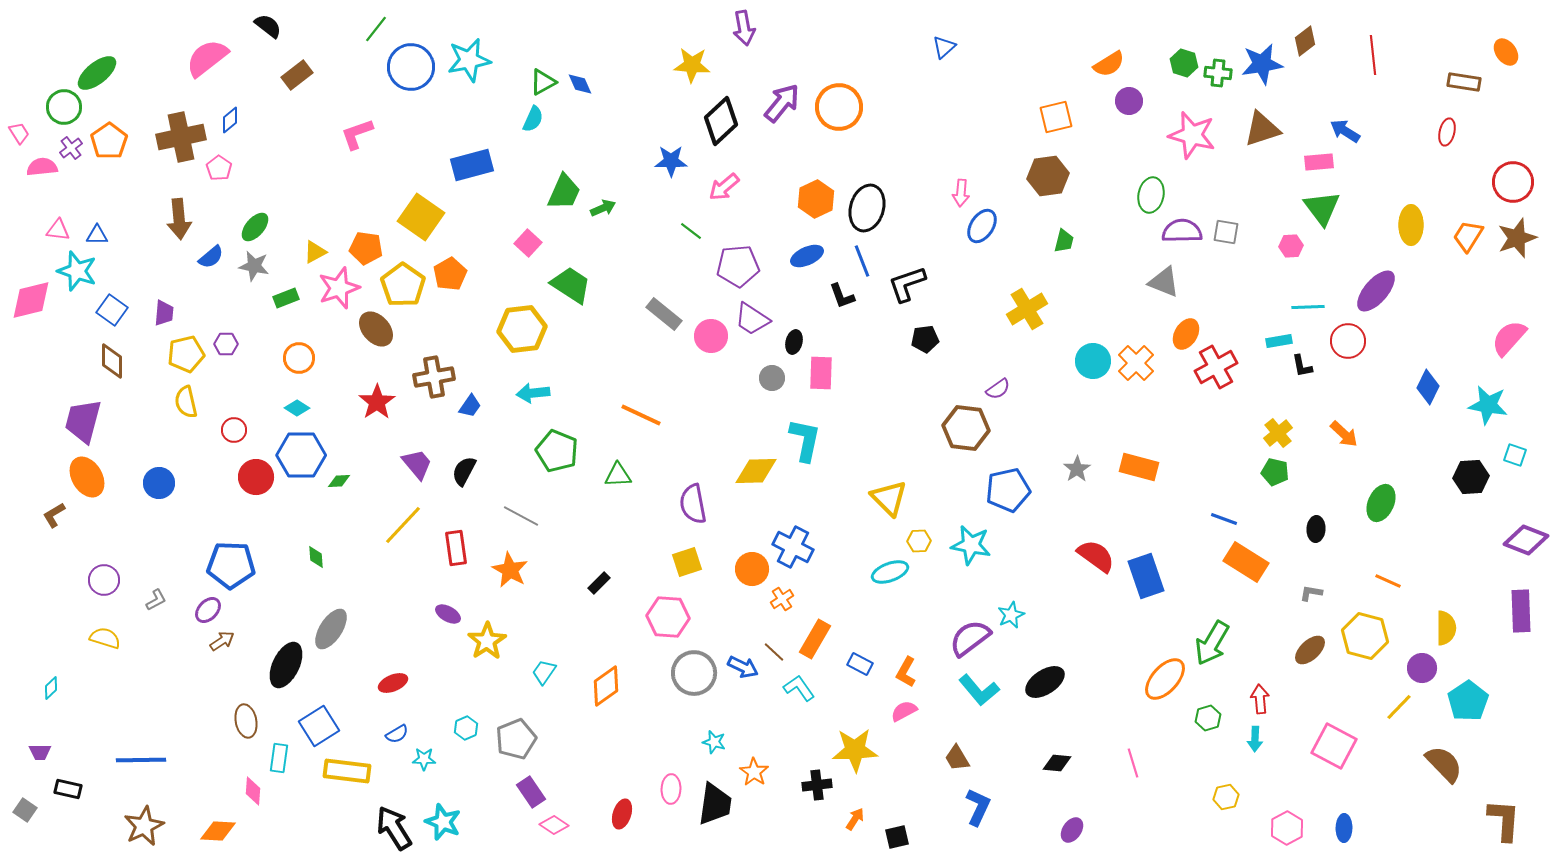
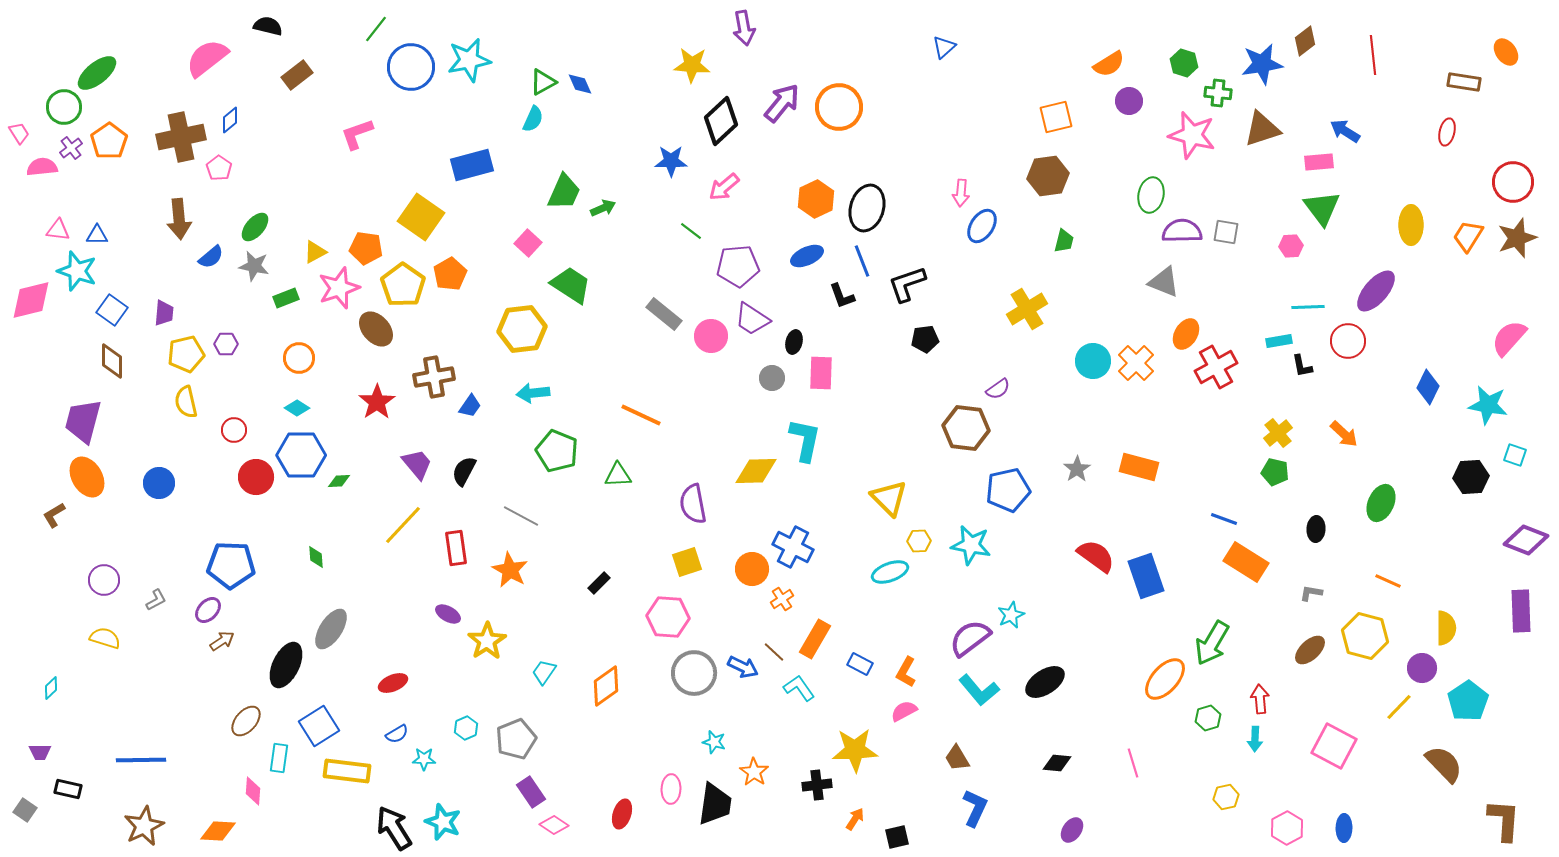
black semicircle at (268, 26): rotated 24 degrees counterclockwise
green cross at (1218, 73): moved 20 px down
brown ellipse at (246, 721): rotated 52 degrees clockwise
blue L-shape at (978, 807): moved 3 px left, 1 px down
